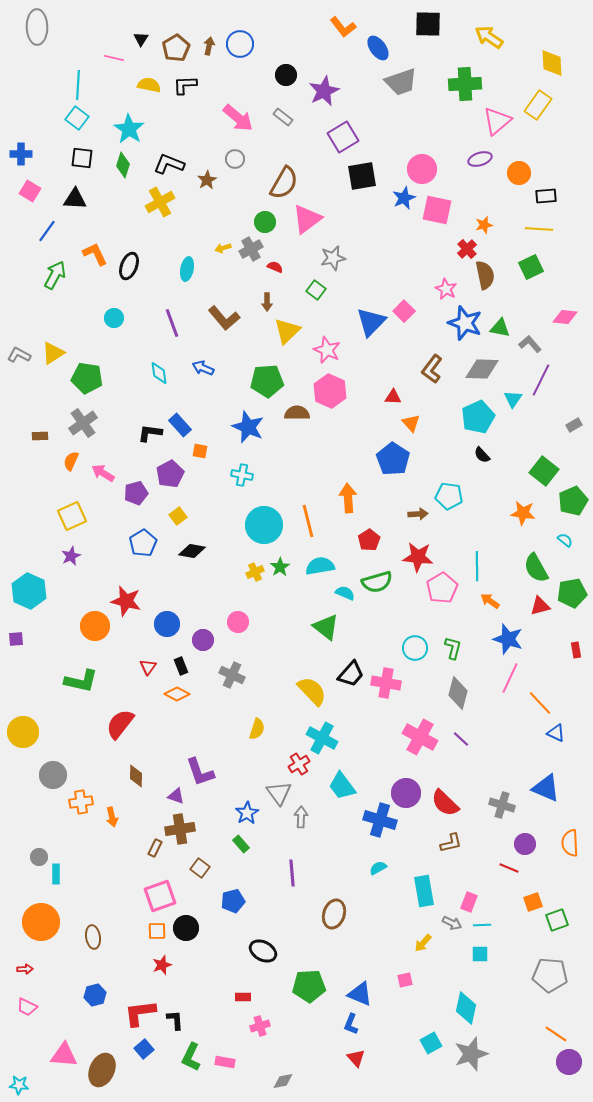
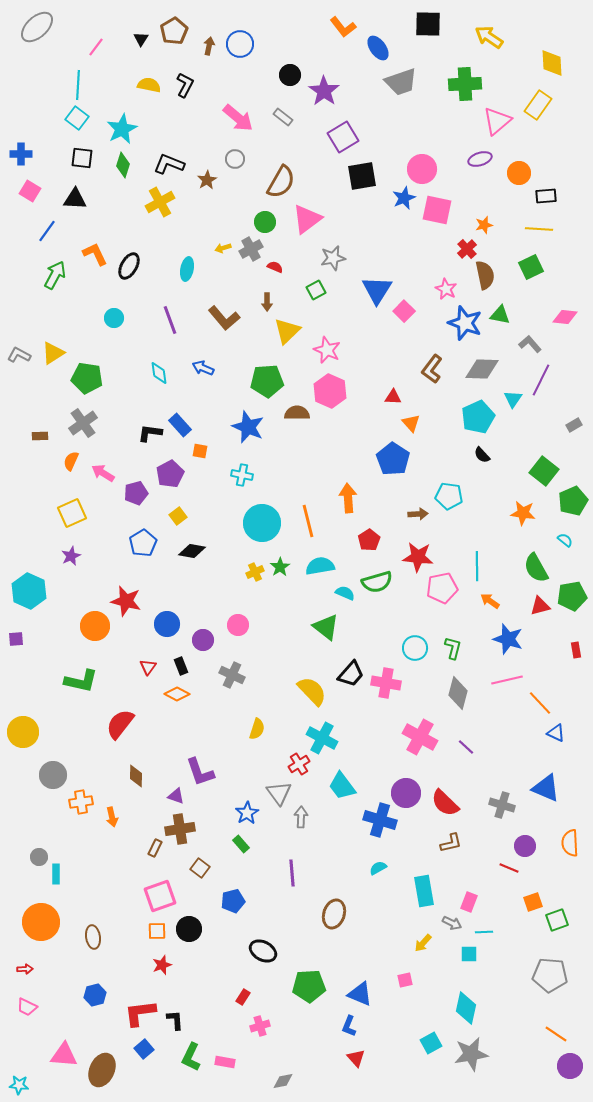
gray ellipse at (37, 27): rotated 48 degrees clockwise
brown pentagon at (176, 48): moved 2 px left, 17 px up
pink line at (114, 58): moved 18 px left, 11 px up; rotated 66 degrees counterclockwise
black circle at (286, 75): moved 4 px right
black L-shape at (185, 85): rotated 120 degrees clockwise
purple star at (324, 91): rotated 12 degrees counterclockwise
cyan star at (129, 129): moved 7 px left; rotated 12 degrees clockwise
brown semicircle at (284, 183): moved 3 px left, 1 px up
black ellipse at (129, 266): rotated 8 degrees clockwise
green square at (316, 290): rotated 24 degrees clockwise
blue triangle at (371, 322): moved 6 px right, 32 px up; rotated 12 degrees counterclockwise
purple line at (172, 323): moved 2 px left, 3 px up
green triangle at (500, 328): moved 13 px up
yellow square at (72, 516): moved 3 px up
cyan circle at (264, 525): moved 2 px left, 2 px up
pink pentagon at (442, 588): rotated 20 degrees clockwise
green pentagon at (572, 593): moved 3 px down
pink circle at (238, 622): moved 3 px down
pink line at (510, 678): moved 3 px left, 2 px down; rotated 52 degrees clockwise
purple line at (461, 739): moved 5 px right, 8 px down
purple circle at (525, 844): moved 2 px down
cyan line at (482, 925): moved 2 px right, 7 px down
black circle at (186, 928): moved 3 px right, 1 px down
cyan square at (480, 954): moved 11 px left
red rectangle at (243, 997): rotated 56 degrees counterclockwise
blue L-shape at (351, 1024): moved 2 px left, 2 px down
gray star at (471, 1054): rotated 8 degrees clockwise
purple circle at (569, 1062): moved 1 px right, 4 px down
